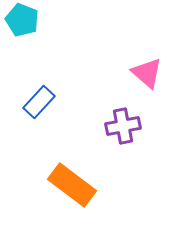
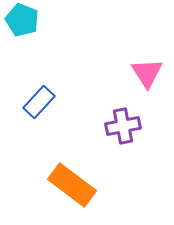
pink triangle: rotated 16 degrees clockwise
